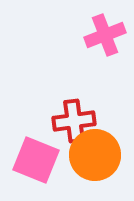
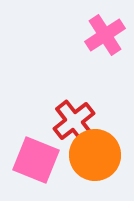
pink cross: rotated 12 degrees counterclockwise
red cross: rotated 30 degrees counterclockwise
